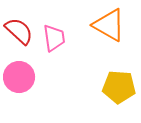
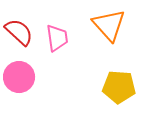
orange triangle: rotated 18 degrees clockwise
red semicircle: moved 1 px down
pink trapezoid: moved 3 px right
